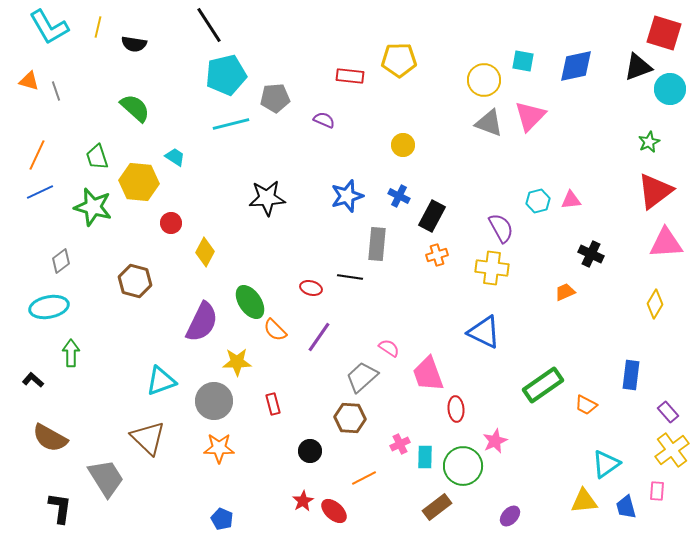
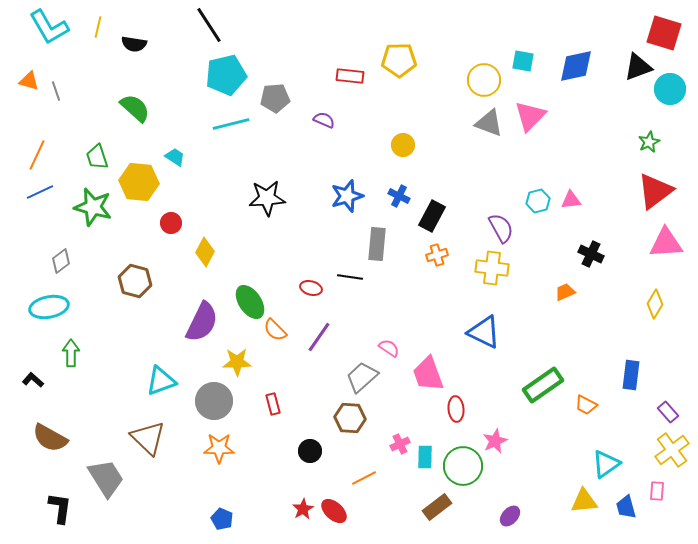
red star at (303, 501): moved 8 px down
